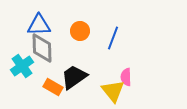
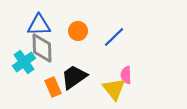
orange circle: moved 2 px left
blue line: moved 1 px right, 1 px up; rotated 25 degrees clockwise
cyan cross: moved 2 px right, 4 px up
pink semicircle: moved 2 px up
orange rectangle: rotated 36 degrees clockwise
yellow triangle: moved 1 px right, 2 px up
